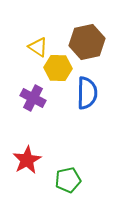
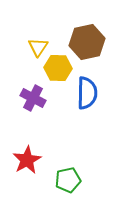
yellow triangle: rotated 30 degrees clockwise
